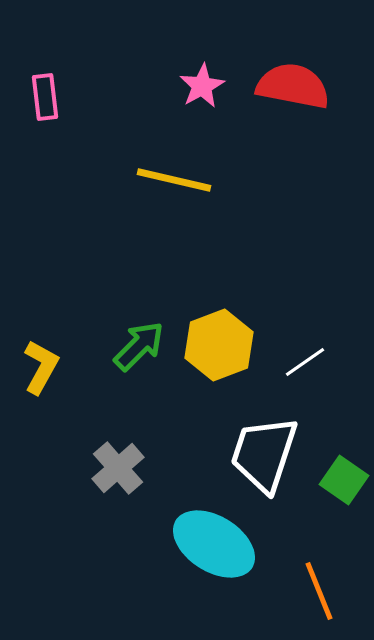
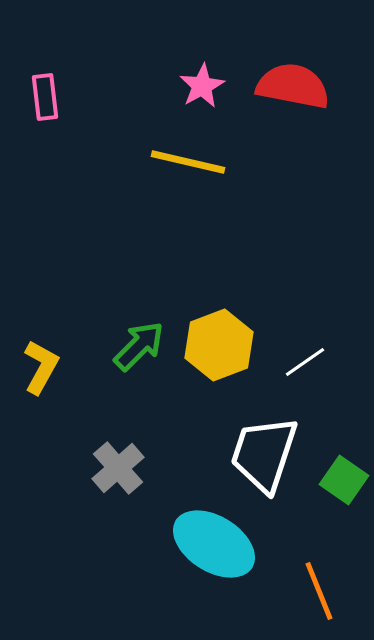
yellow line: moved 14 px right, 18 px up
